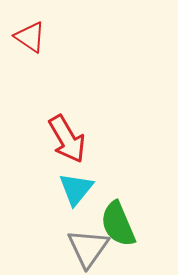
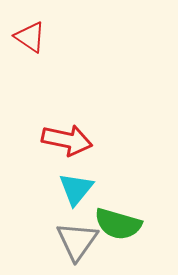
red arrow: moved 1 px down; rotated 48 degrees counterclockwise
green semicircle: rotated 51 degrees counterclockwise
gray triangle: moved 11 px left, 7 px up
